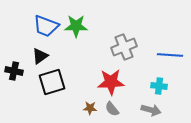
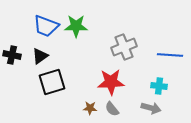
black cross: moved 2 px left, 16 px up
gray arrow: moved 2 px up
